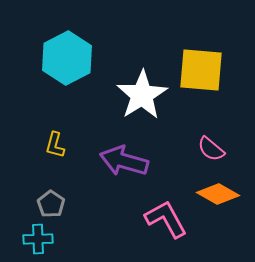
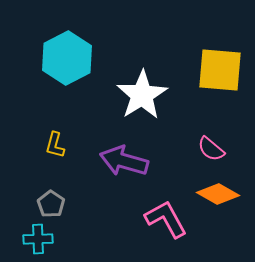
yellow square: moved 19 px right
